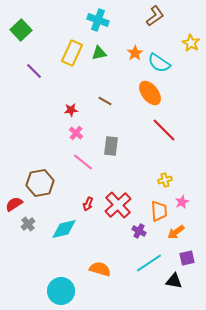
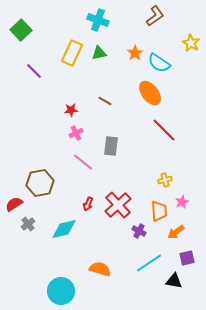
pink cross: rotated 24 degrees clockwise
